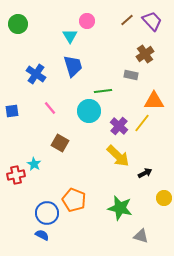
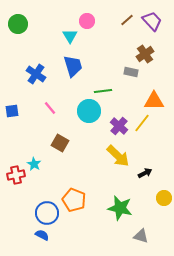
gray rectangle: moved 3 px up
